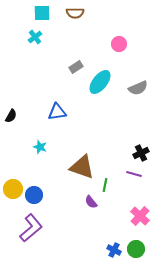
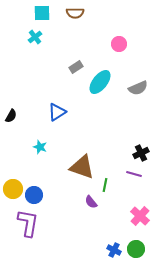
blue triangle: rotated 24 degrees counterclockwise
purple L-shape: moved 3 px left, 5 px up; rotated 40 degrees counterclockwise
